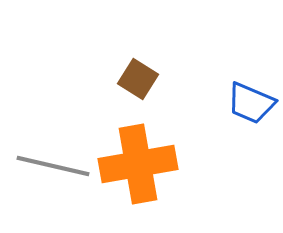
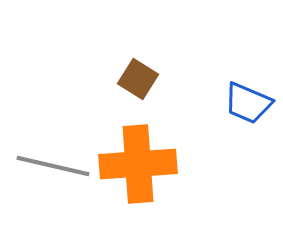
blue trapezoid: moved 3 px left
orange cross: rotated 6 degrees clockwise
